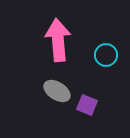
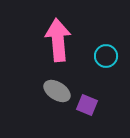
cyan circle: moved 1 px down
